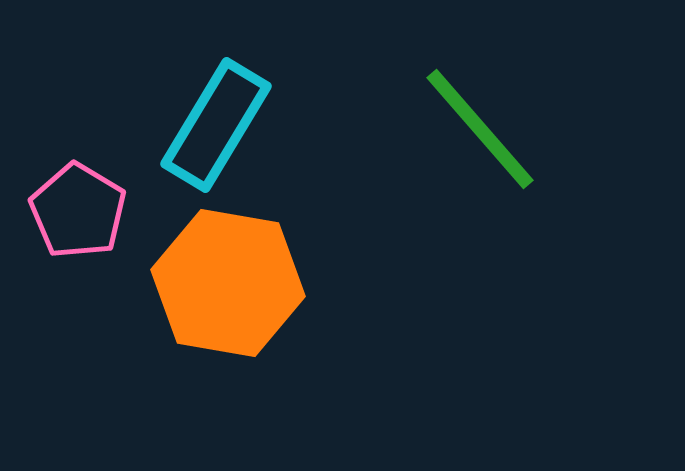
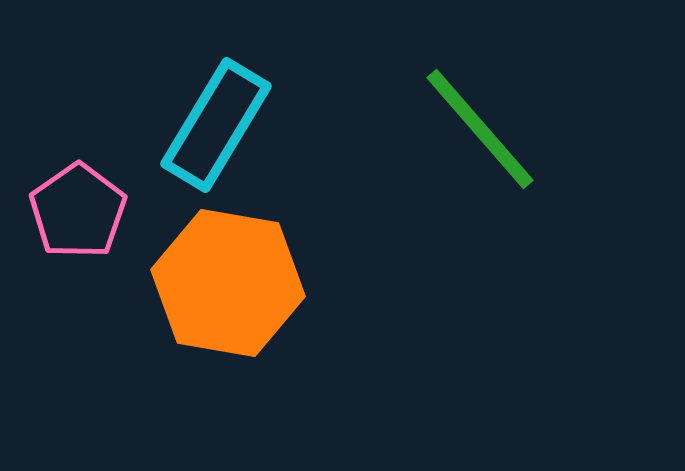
pink pentagon: rotated 6 degrees clockwise
